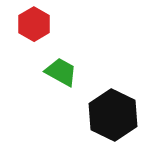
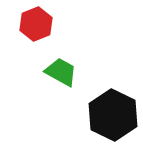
red hexagon: moved 2 px right; rotated 8 degrees clockwise
